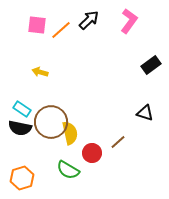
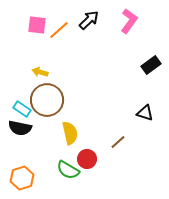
orange line: moved 2 px left
brown circle: moved 4 px left, 22 px up
red circle: moved 5 px left, 6 px down
